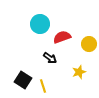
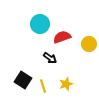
yellow star: moved 13 px left, 12 px down
